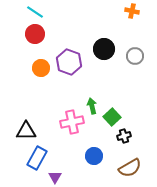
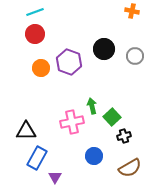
cyan line: rotated 54 degrees counterclockwise
